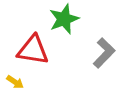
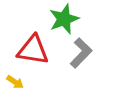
gray L-shape: moved 23 px left
